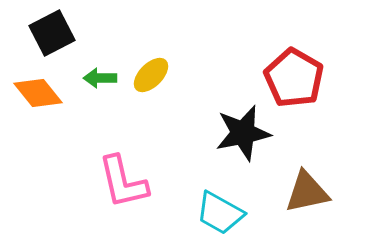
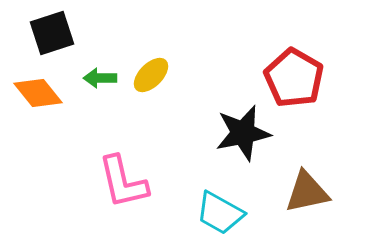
black square: rotated 9 degrees clockwise
